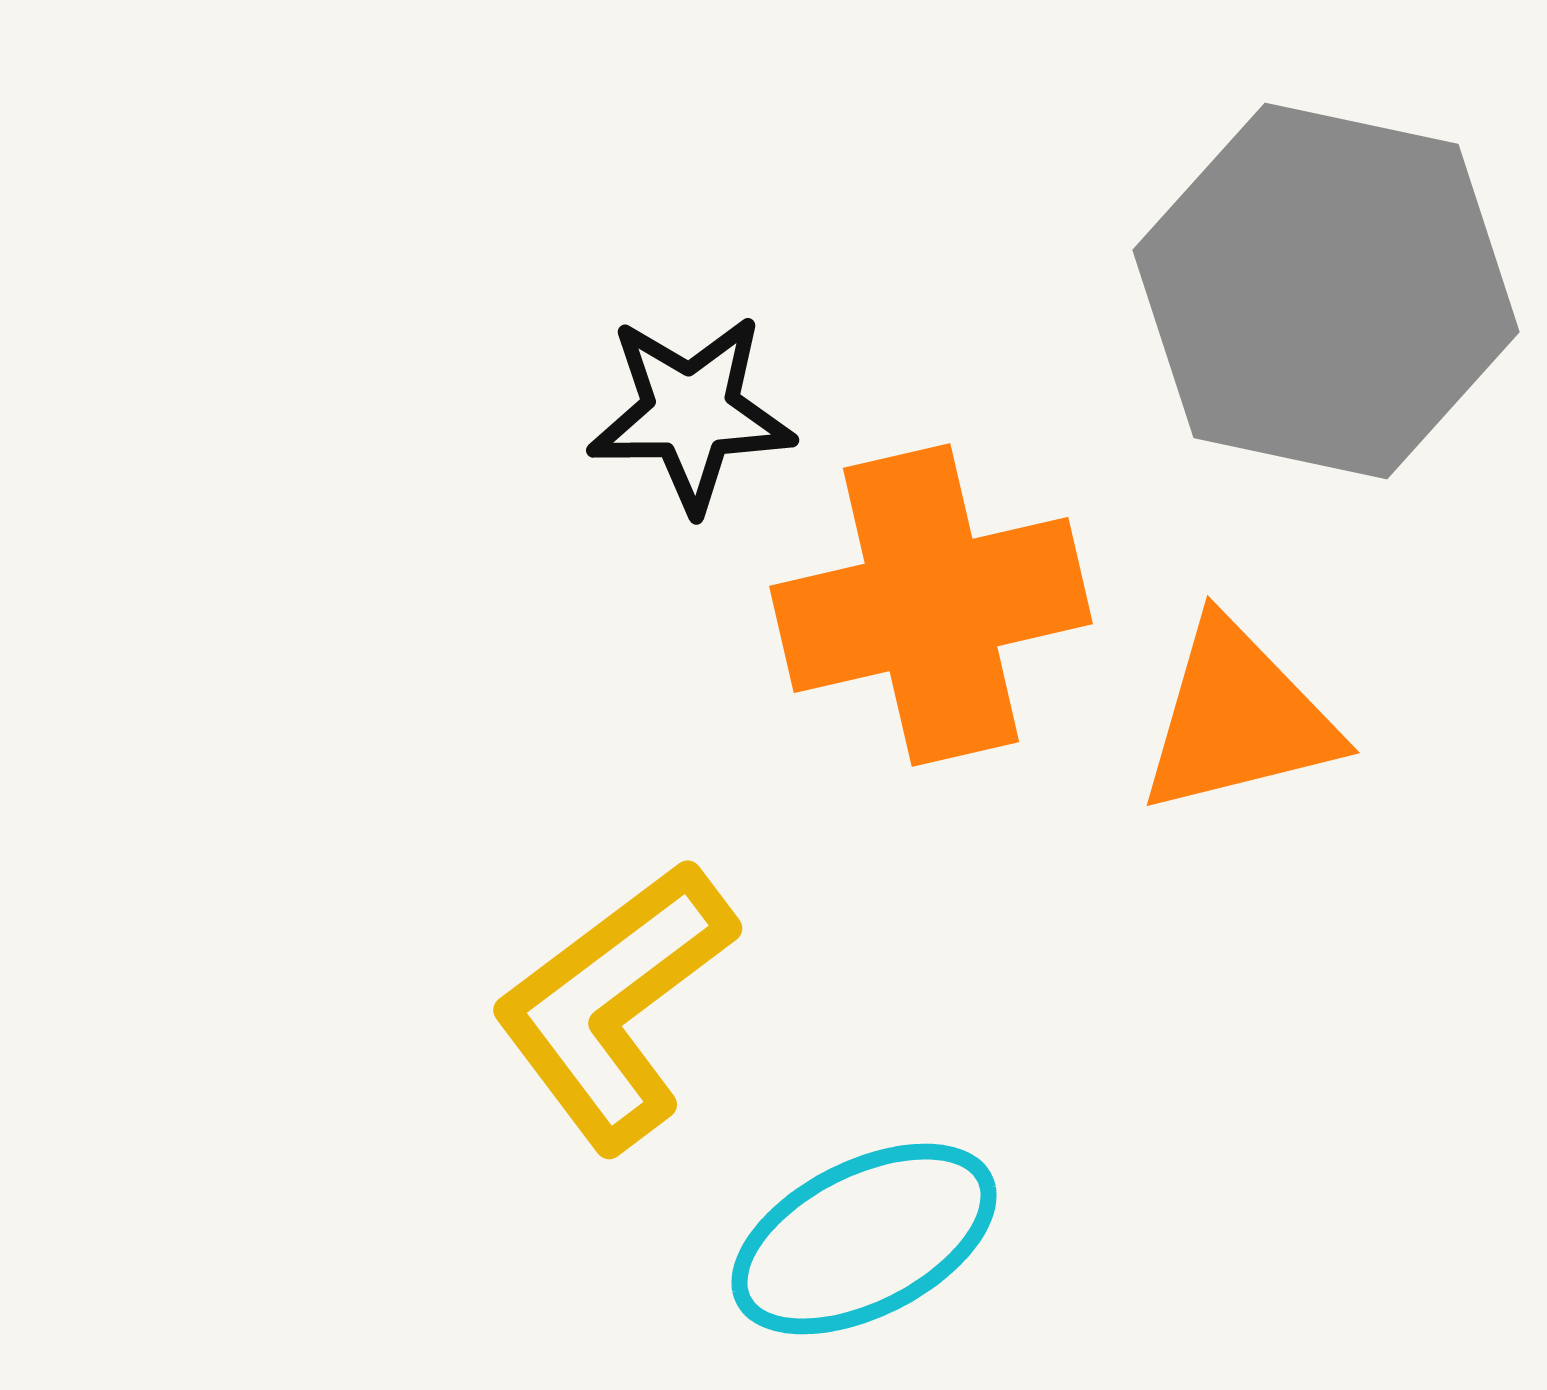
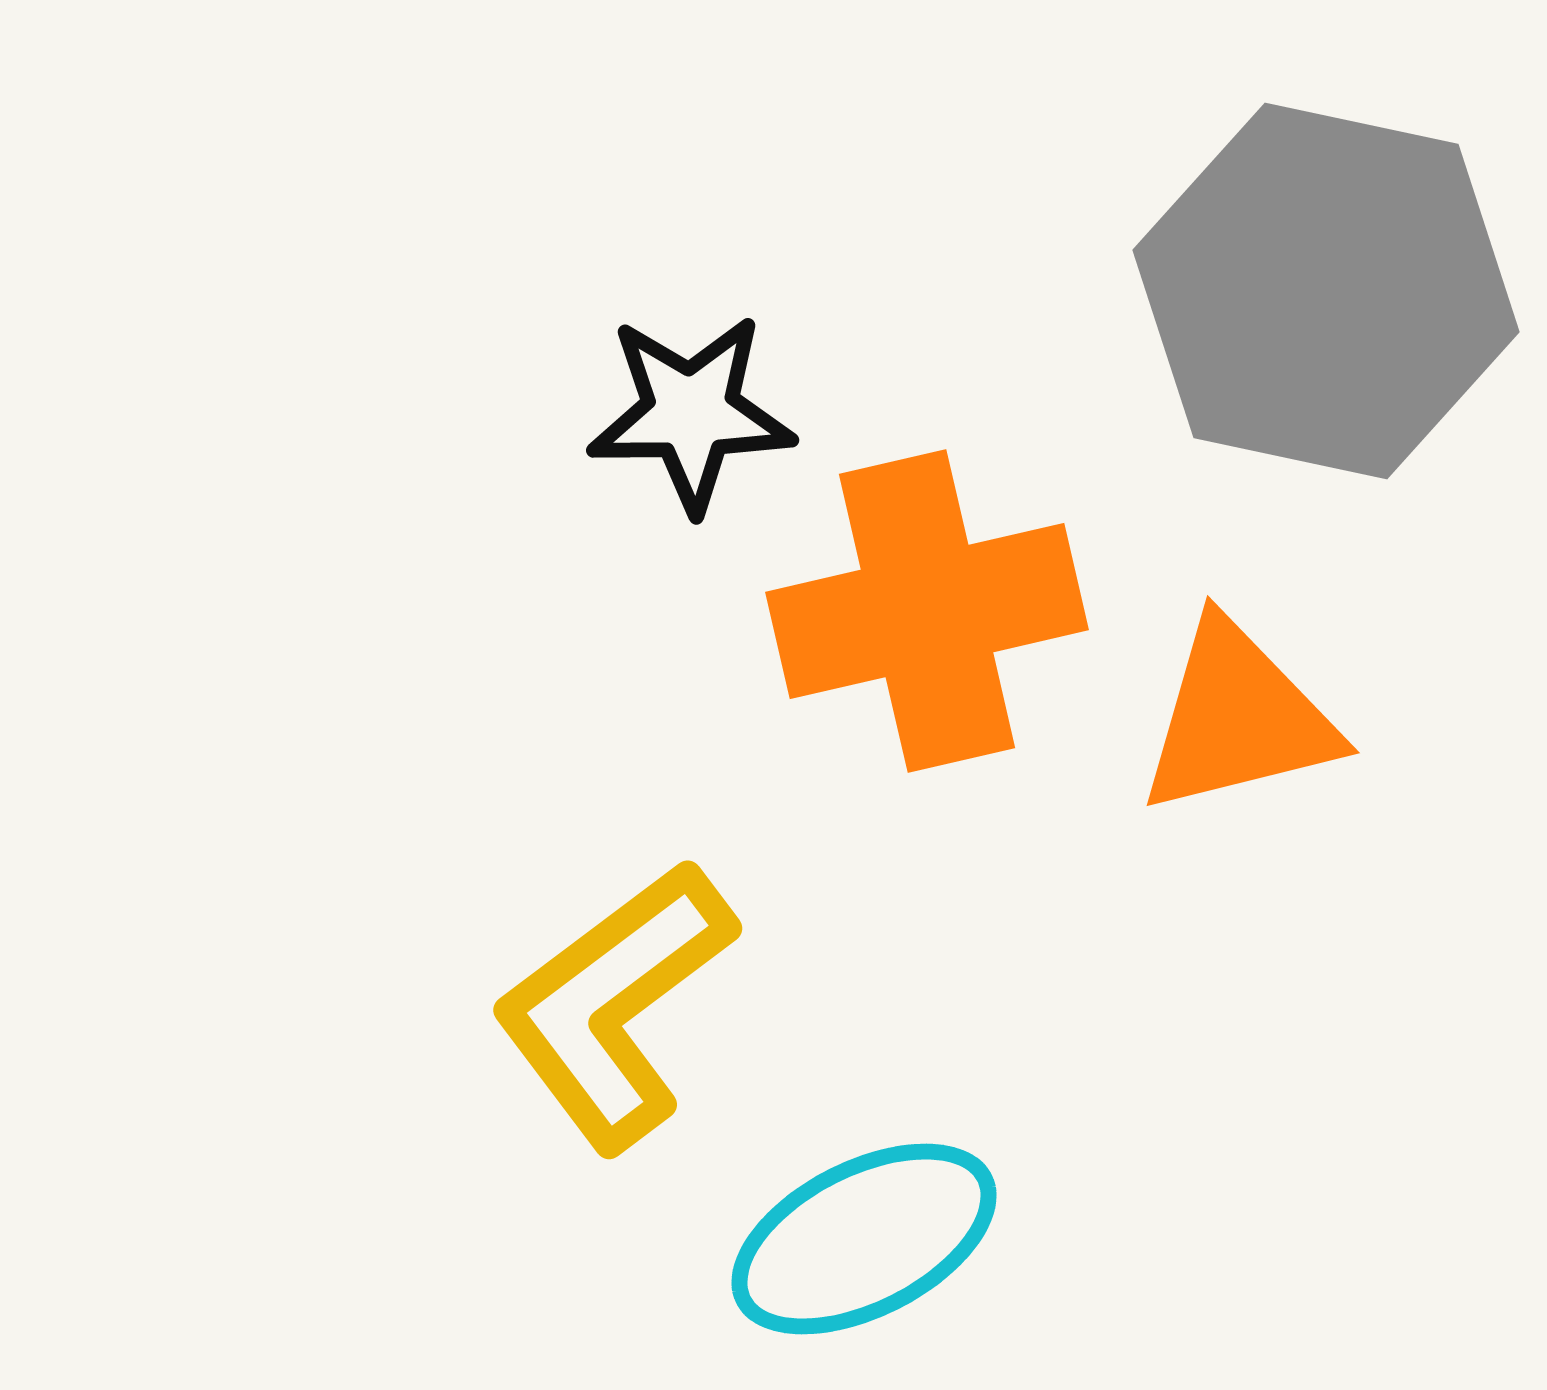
orange cross: moved 4 px left, 6 px down
